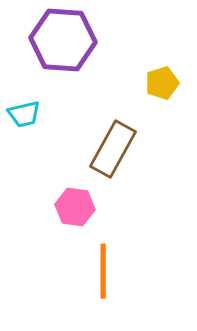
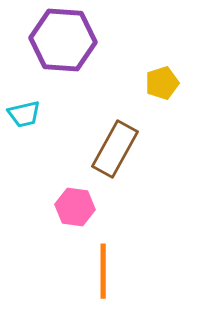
brown rectangle: moved 2 px right
